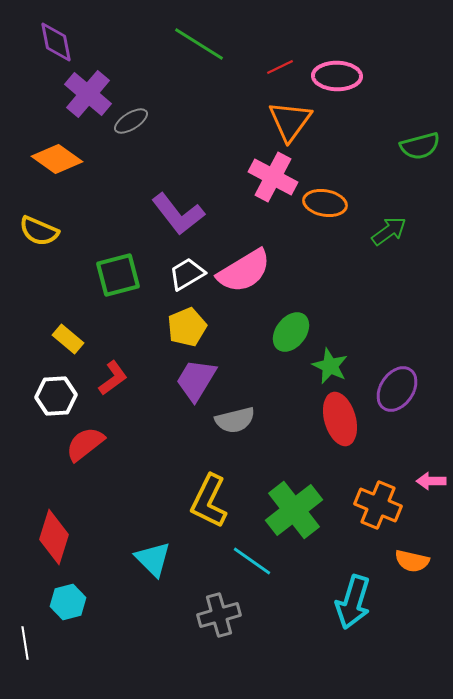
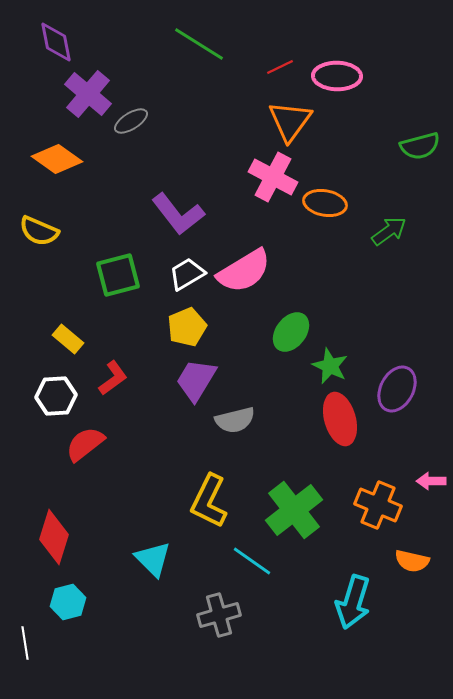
purple ellipse: rotated 6 degrees counterclockwise
